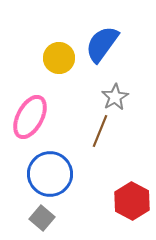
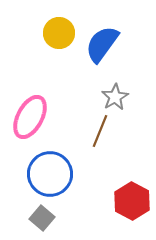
yellow circle: moved 25 px up
